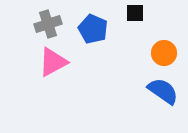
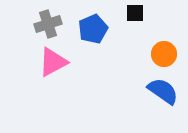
blue pentagon: rotated 24 degrees clockwise
orange circle: moved 1 px down
